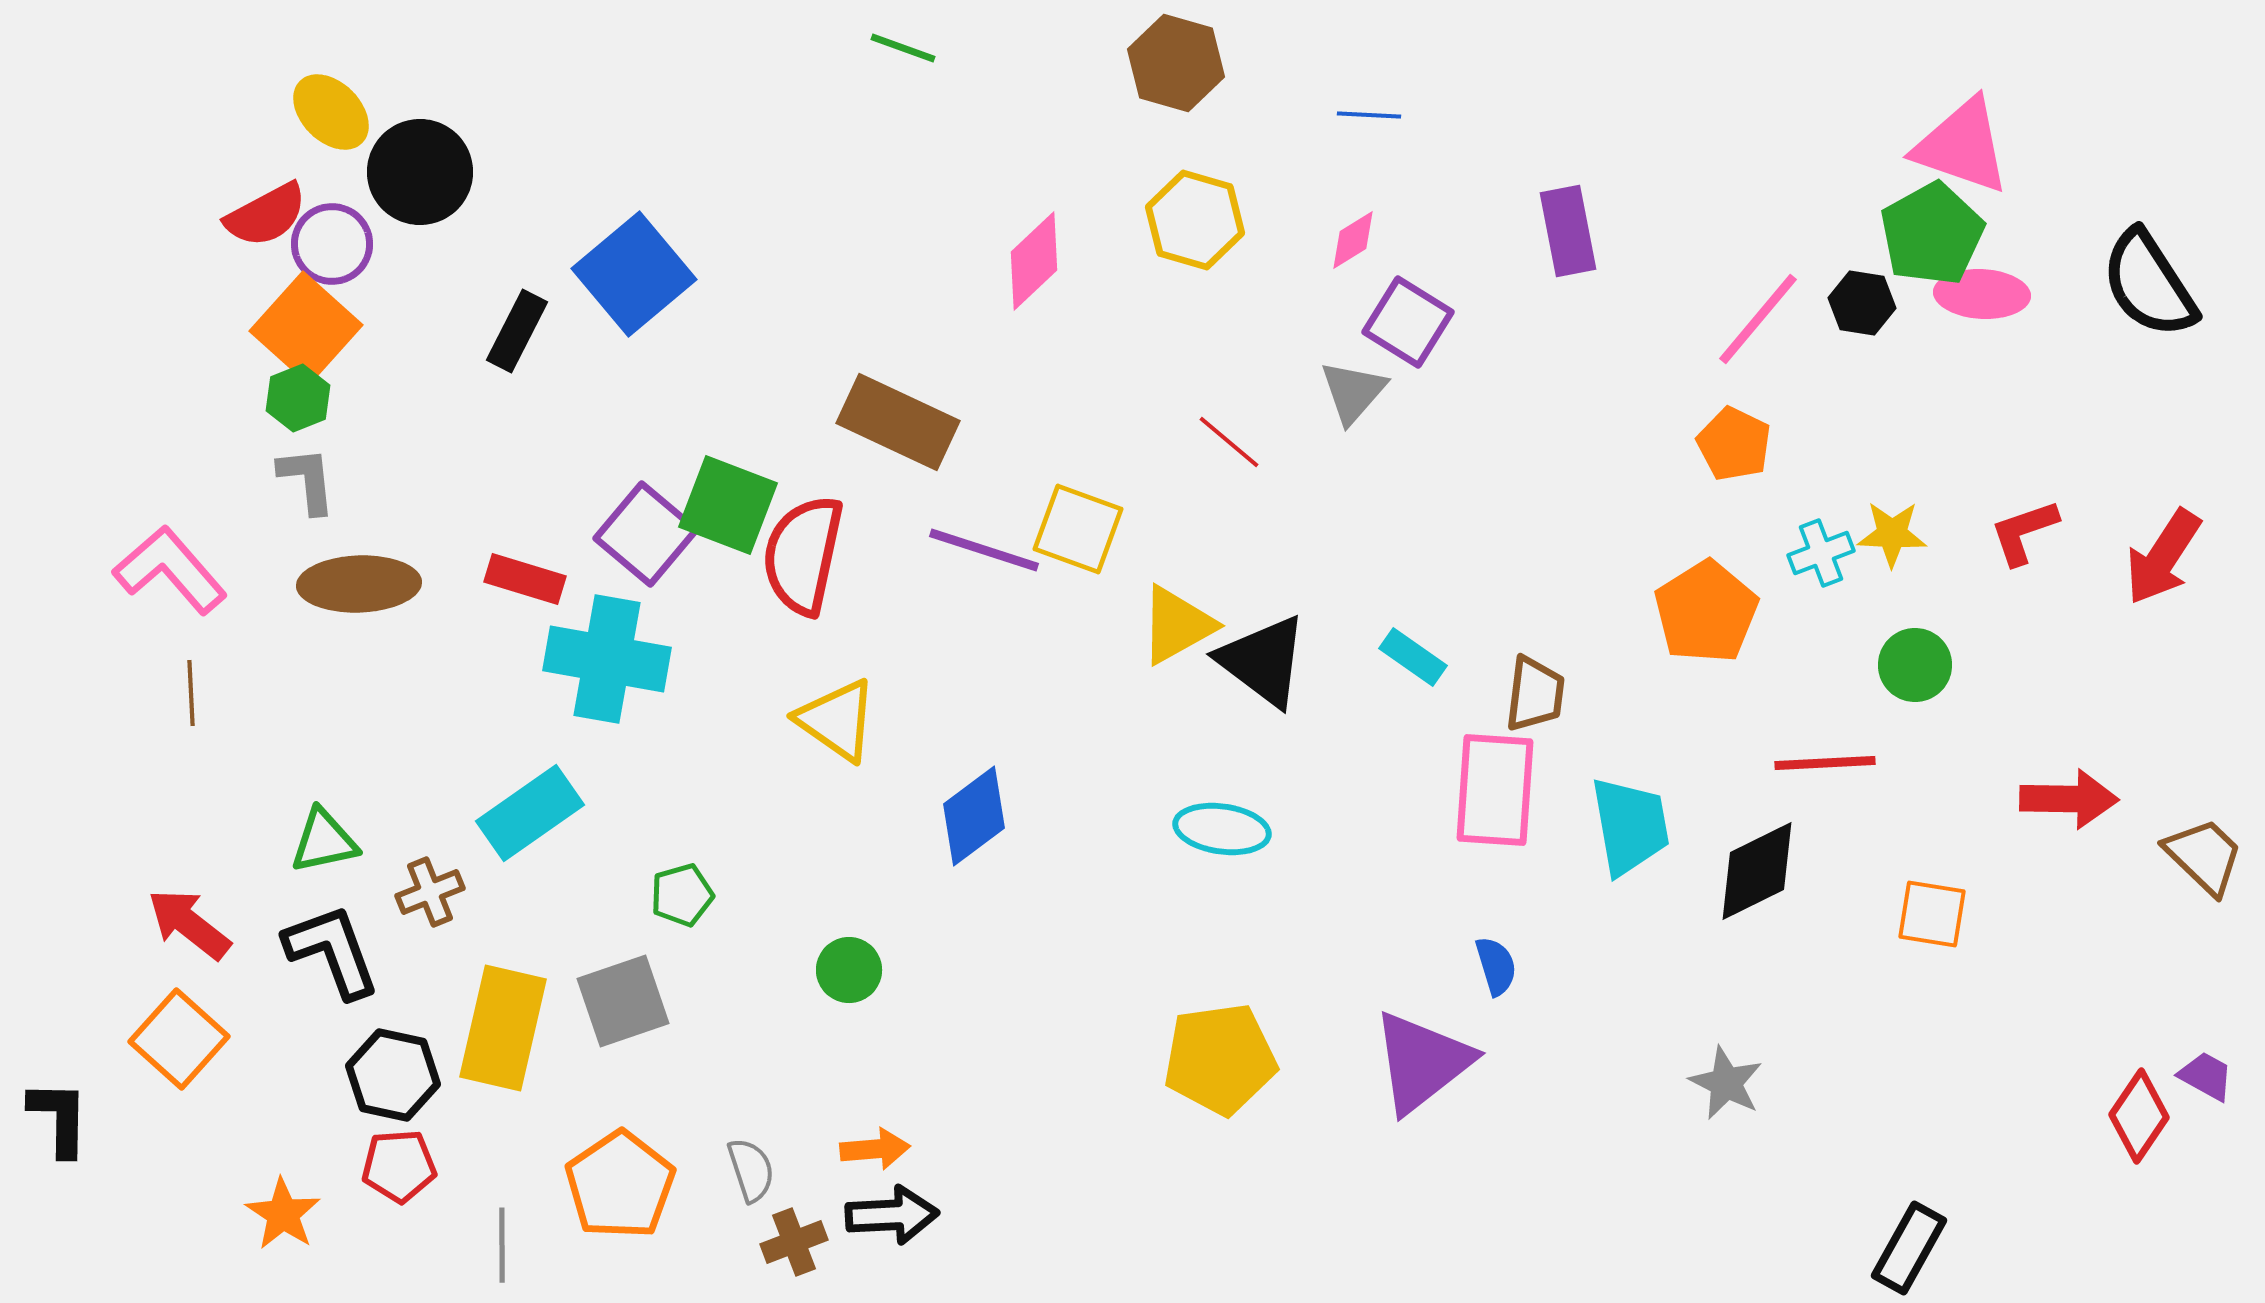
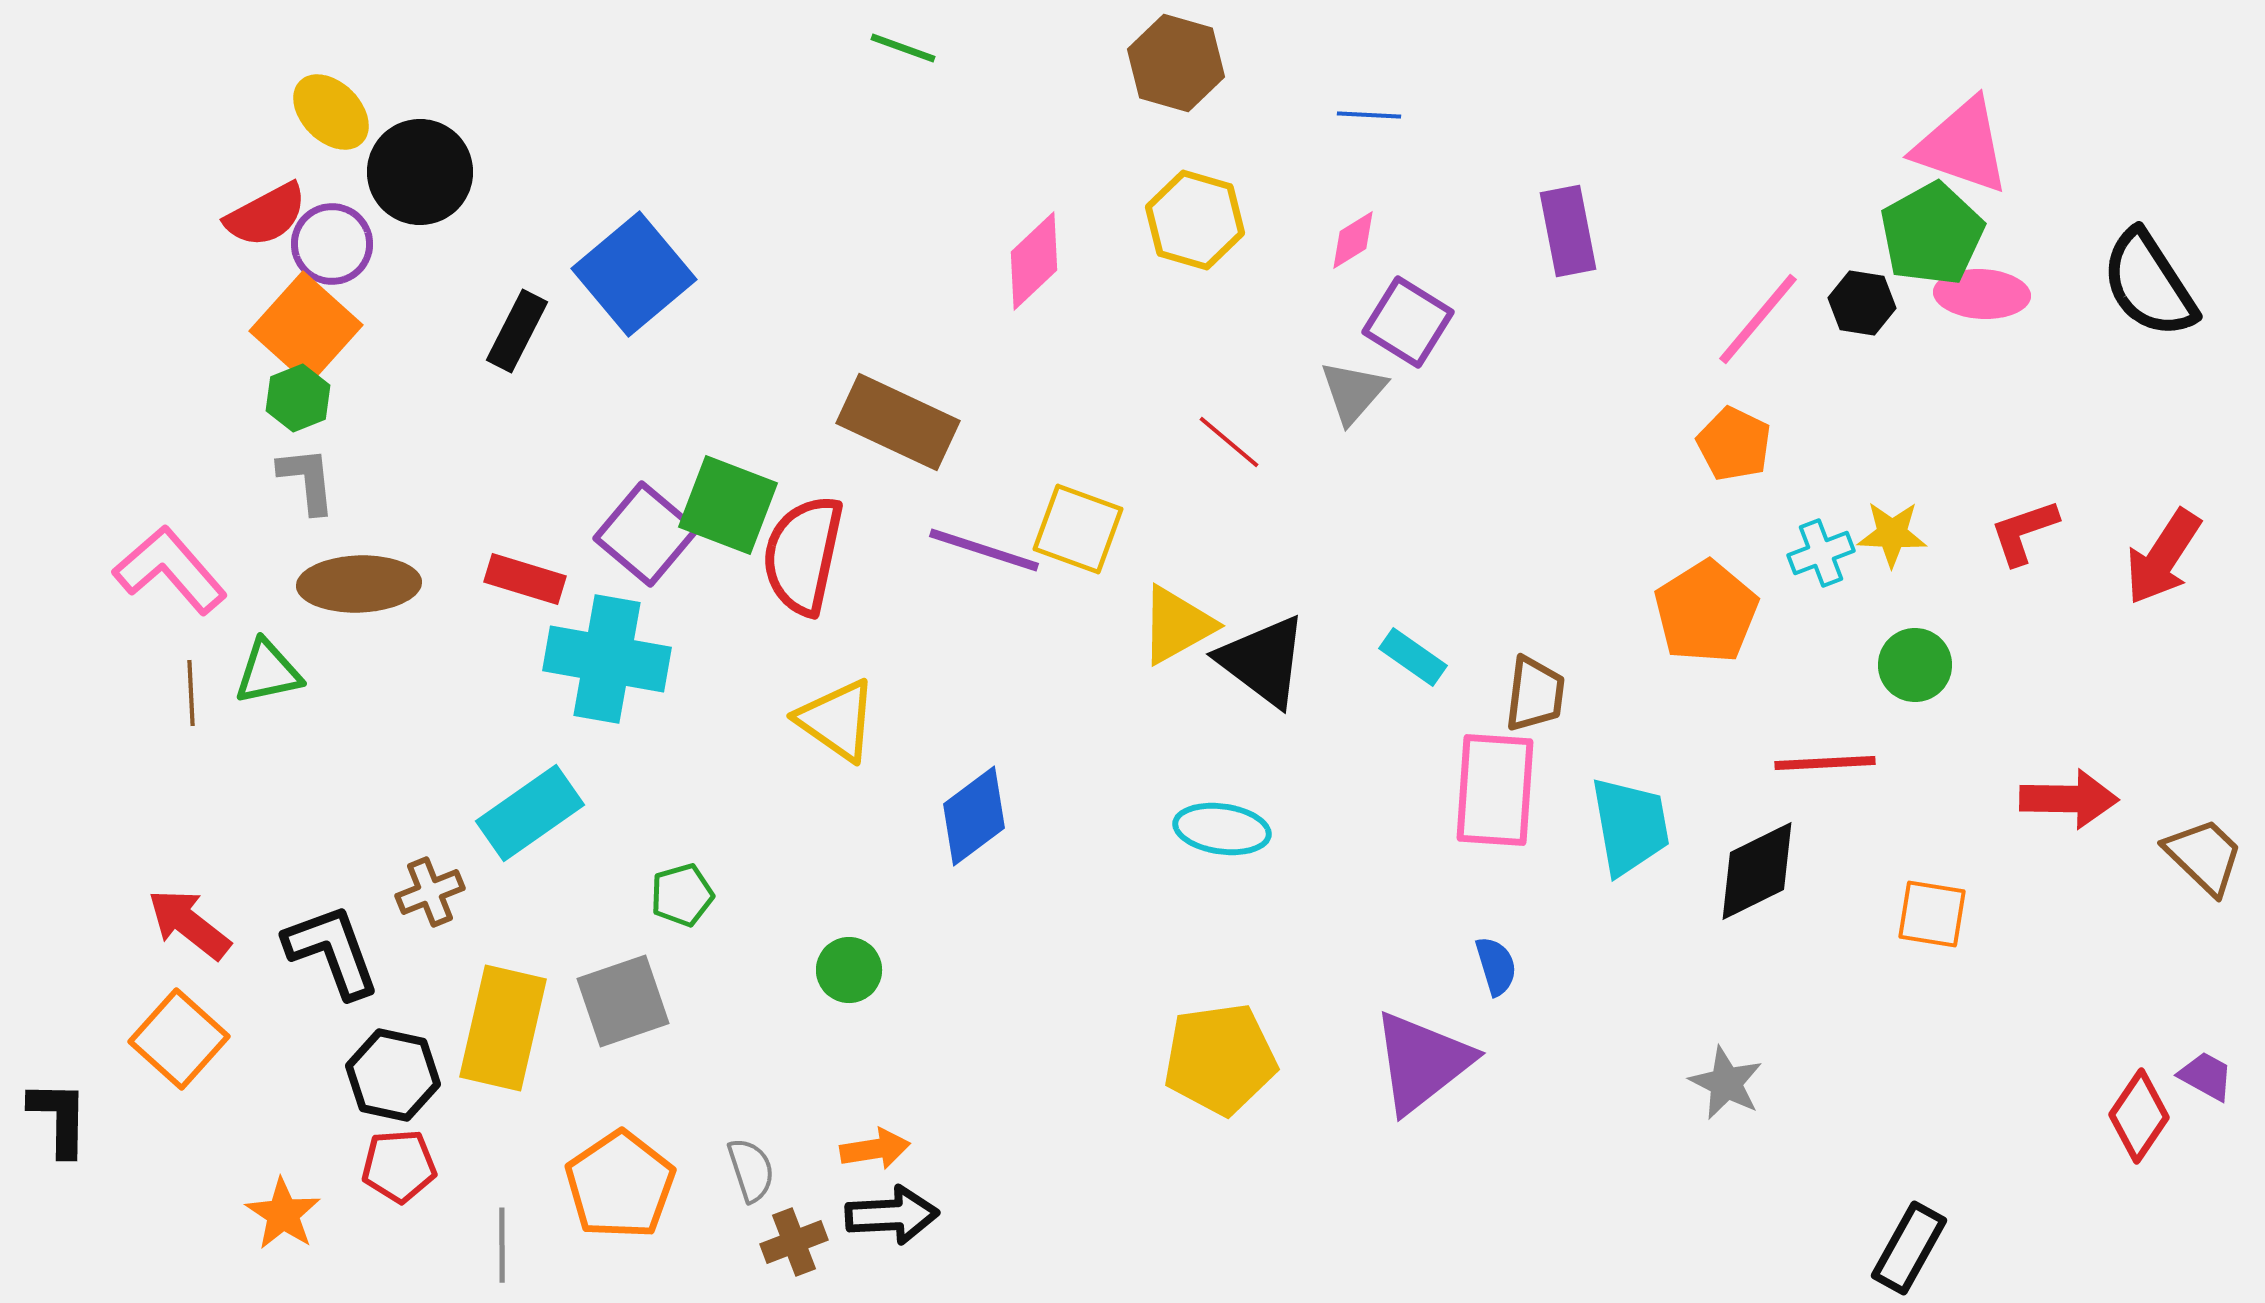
green triangle at (324, 841): moved 56 px left, 169 px up
orange arrow at (875, 1149): rotated 4 degrees counterclockwise
